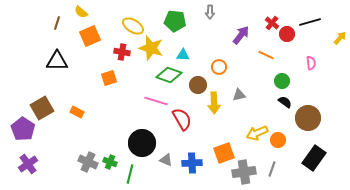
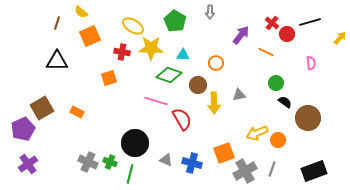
green pentagon at (175, 21): rotated 25 degrees clockwise
yellow star at (151, 48): rotated 15 degrees counterclockwise
orange line at (266, 55): moved 3 px up
orange circle at (219, 67): moved 3 px left, 4 px up
green circle at (282, 81): moved 6 px left, 2 px down
purple pentagon at (23, 129): rotated 15 degrees clockwise
black circle at (142, 143): moved 7 px left
black rectangle at (314, 158): moved 13 px down; rotated 35 degrees clockwise
blue cross at (192, 163): rotated 18 degrees clockwise
gray cross at (244, 172): moved 1 px right, 1 px up; rotated 20 degrees counterclockwise
